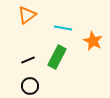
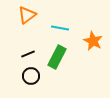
cyan line: moved 3 px left
black line: moved 6 px up
black circle: moved 1 px right, 10 px up
